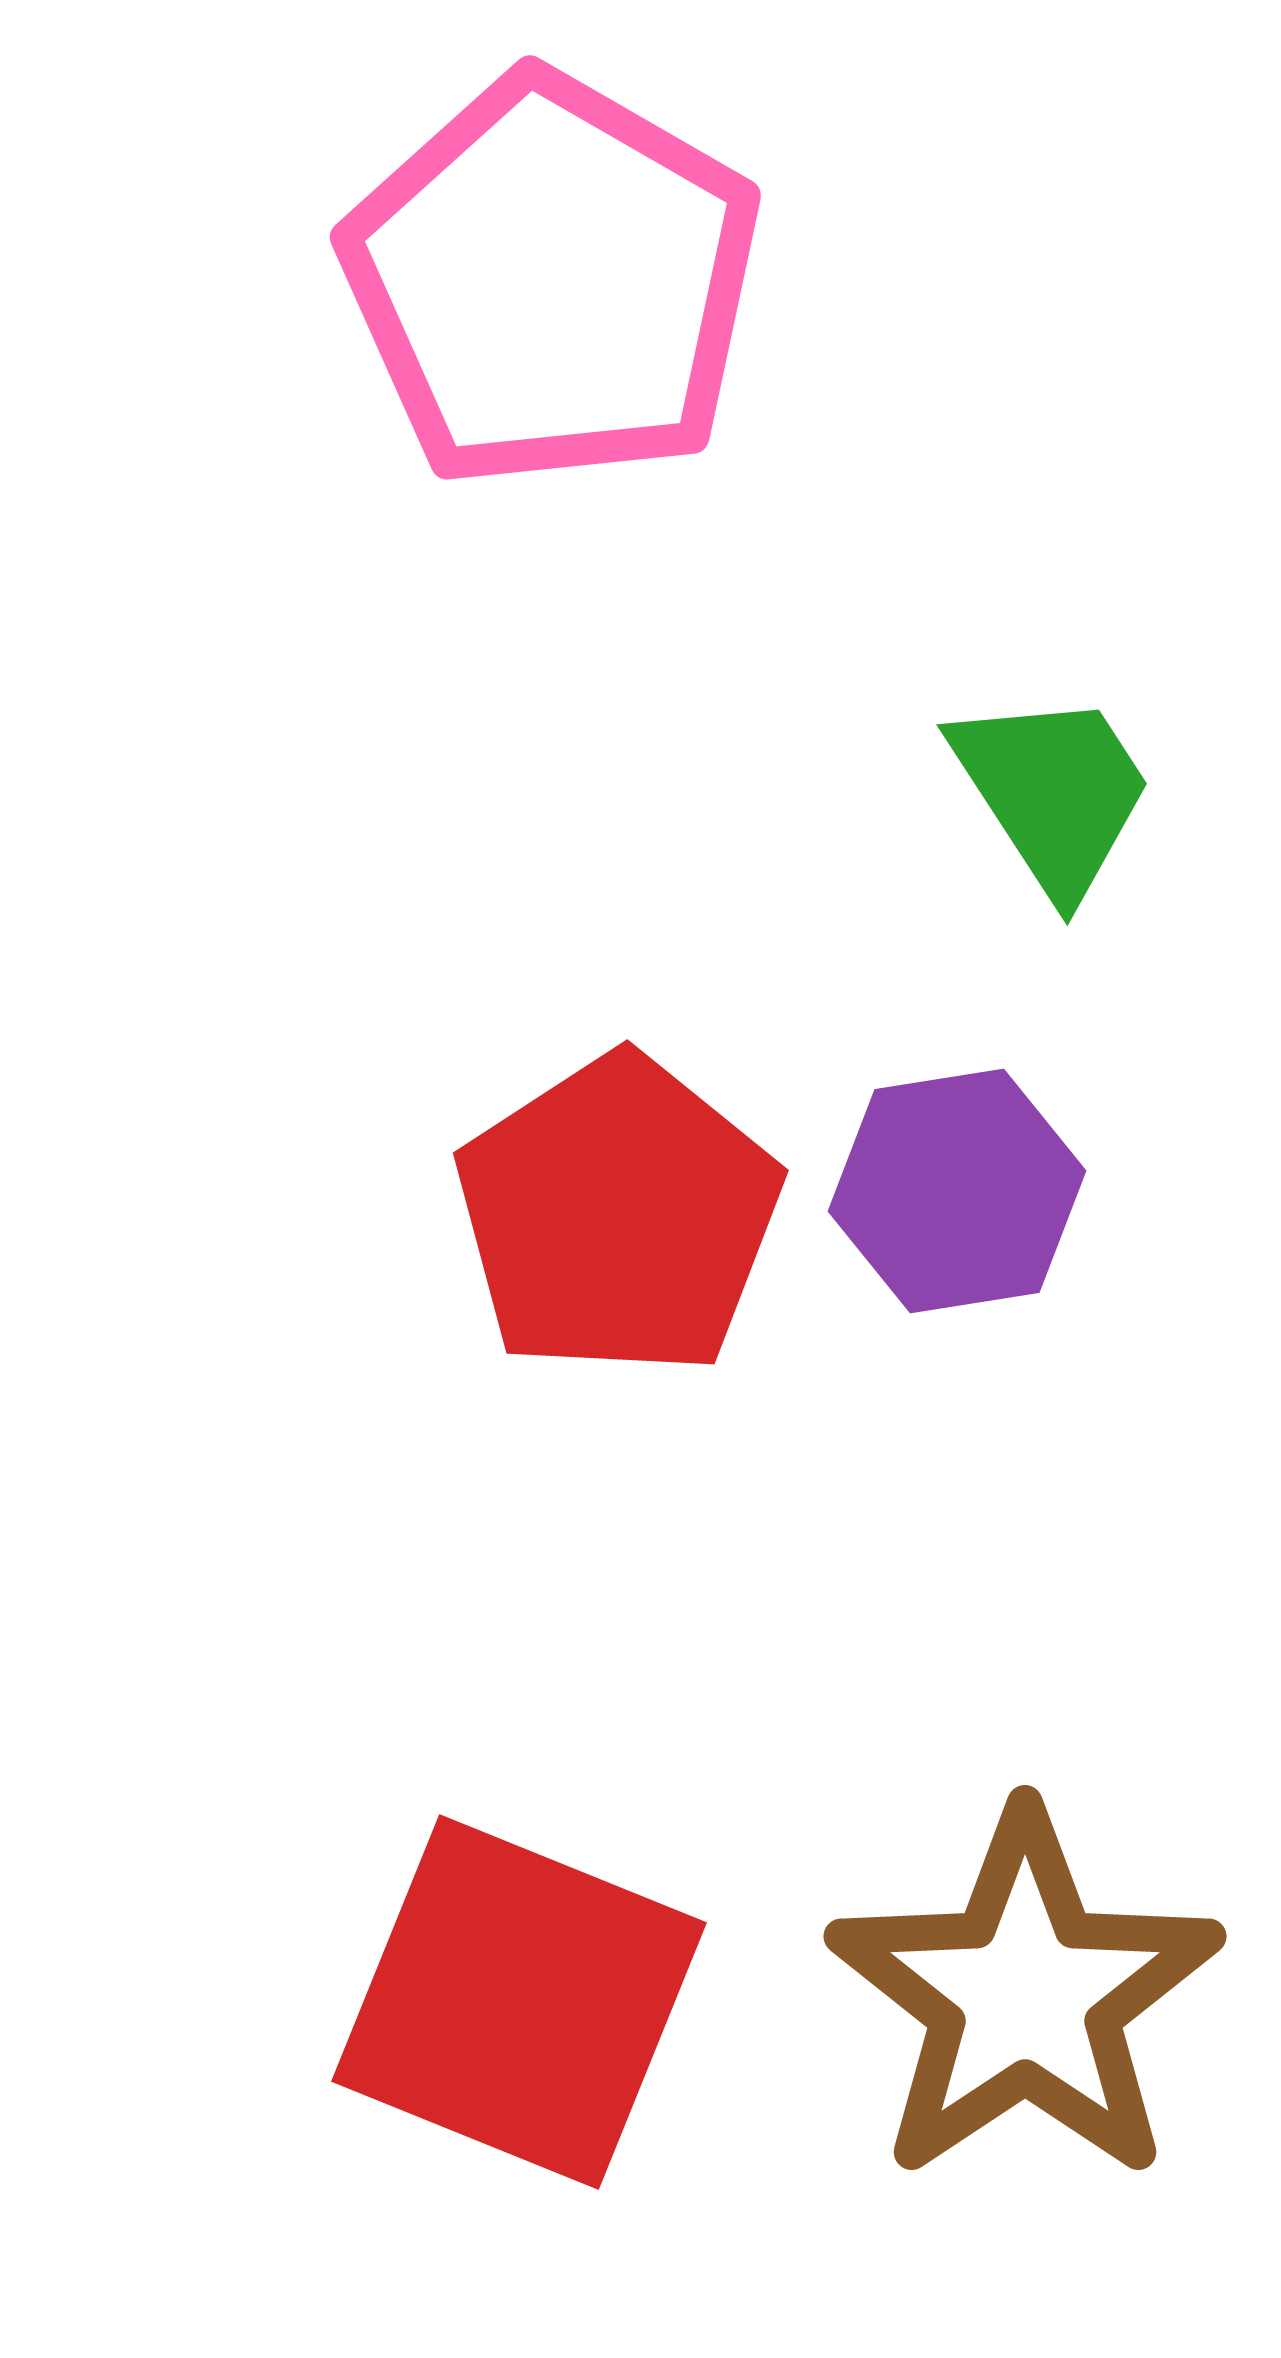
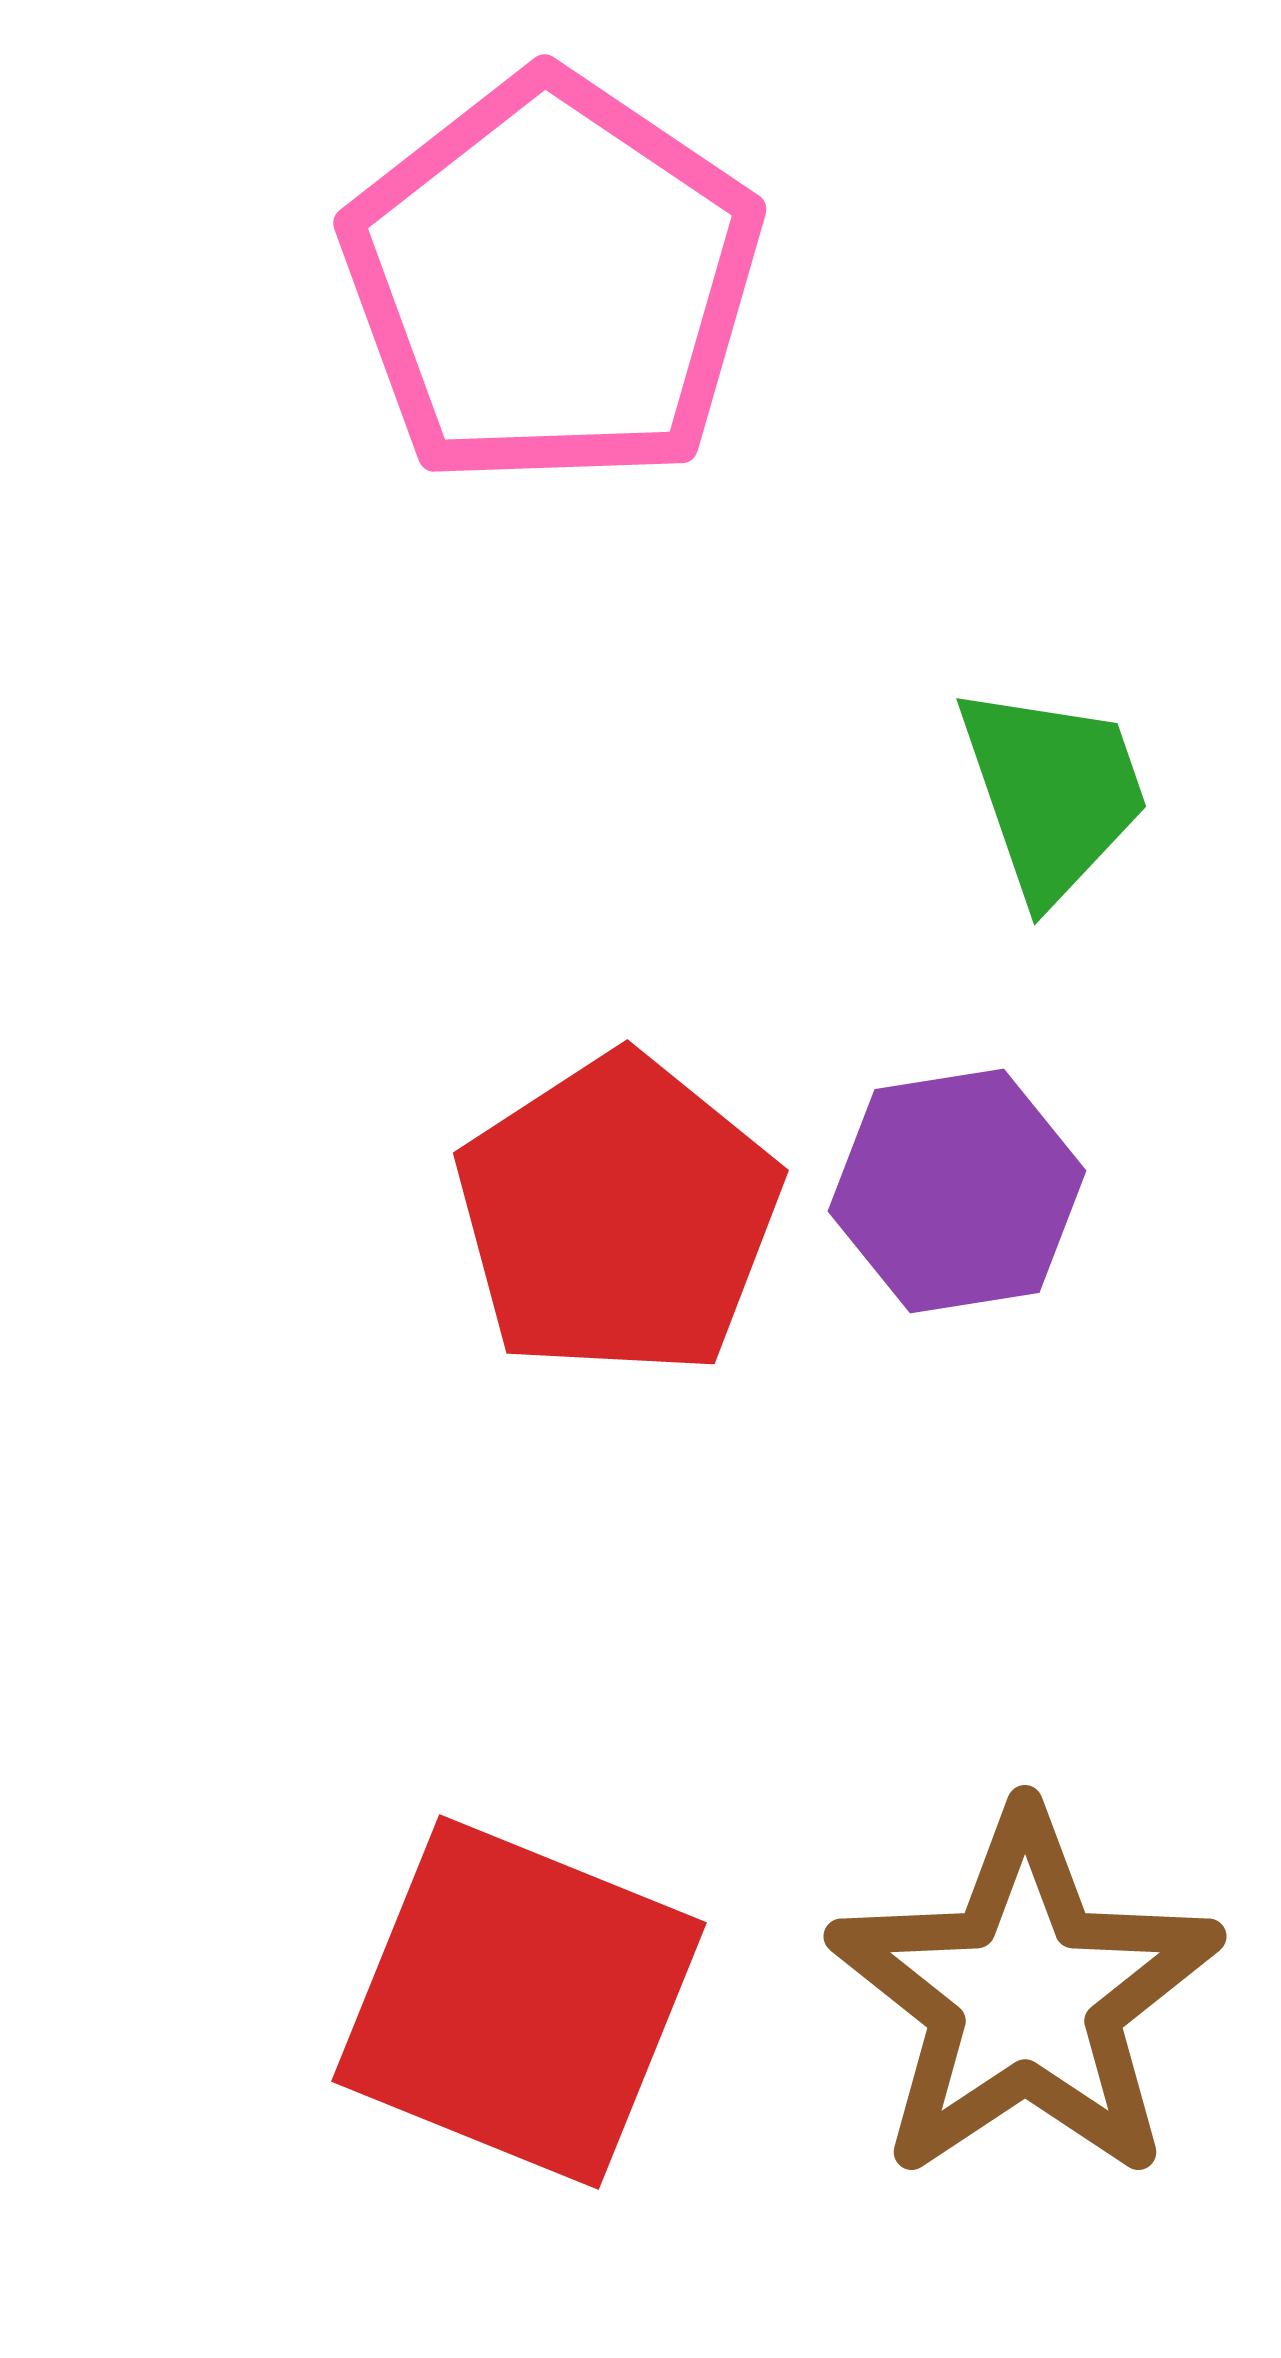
pink pentagon: rotated 4 degrees clockwise
green trapezoid: rotated 14 degrees clockwise
